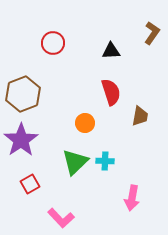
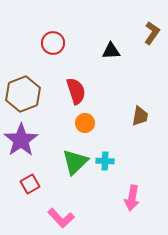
red semicircle: moved 35 px left, 1 px up
